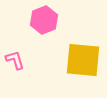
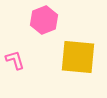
yellow square: moved 5 px left, 3 px up
